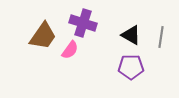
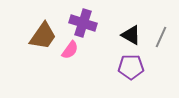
gray line: rotated 15 degrees clockwise
